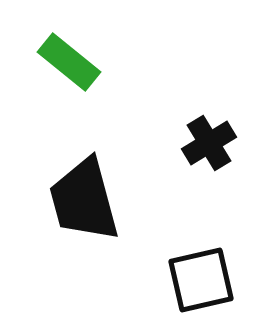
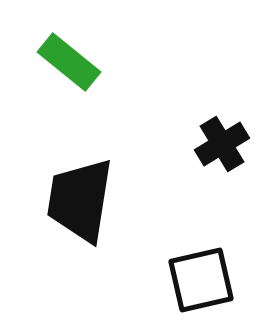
black cross: moved 13 px right, 1 px down
black trapezoid: moved 4 px left; rotated 24 degrees clockwise
